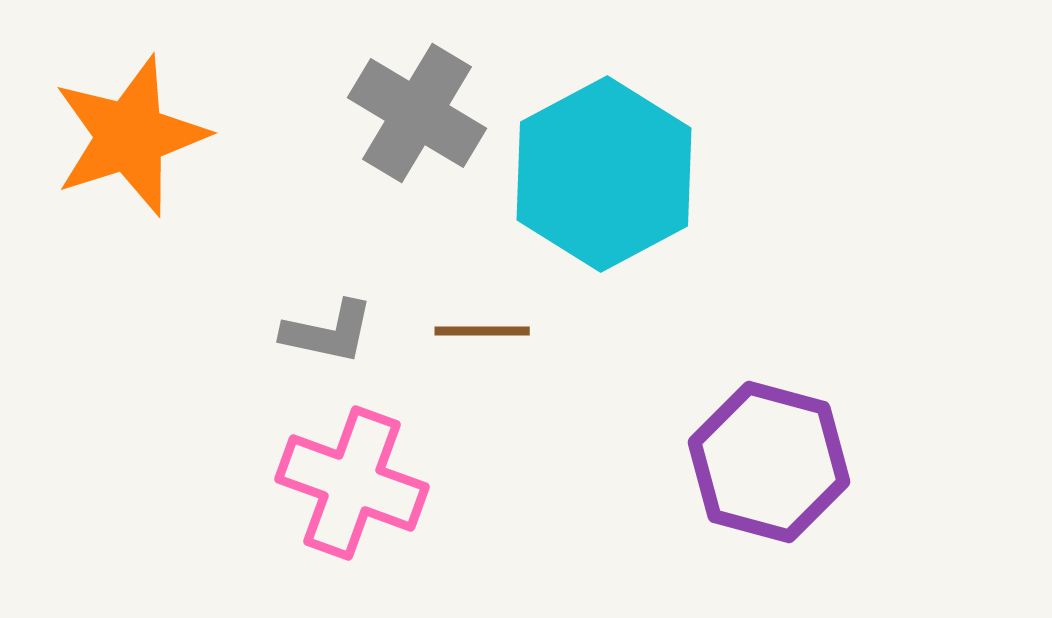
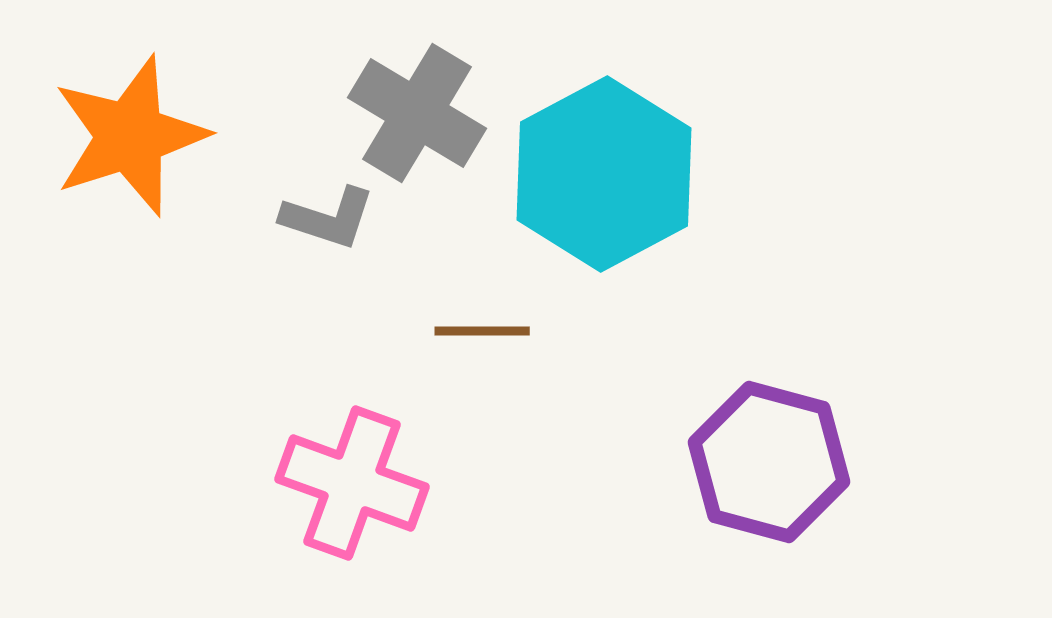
gray L-shape: moved 114 px up; rotated 6 degrees clockwise
